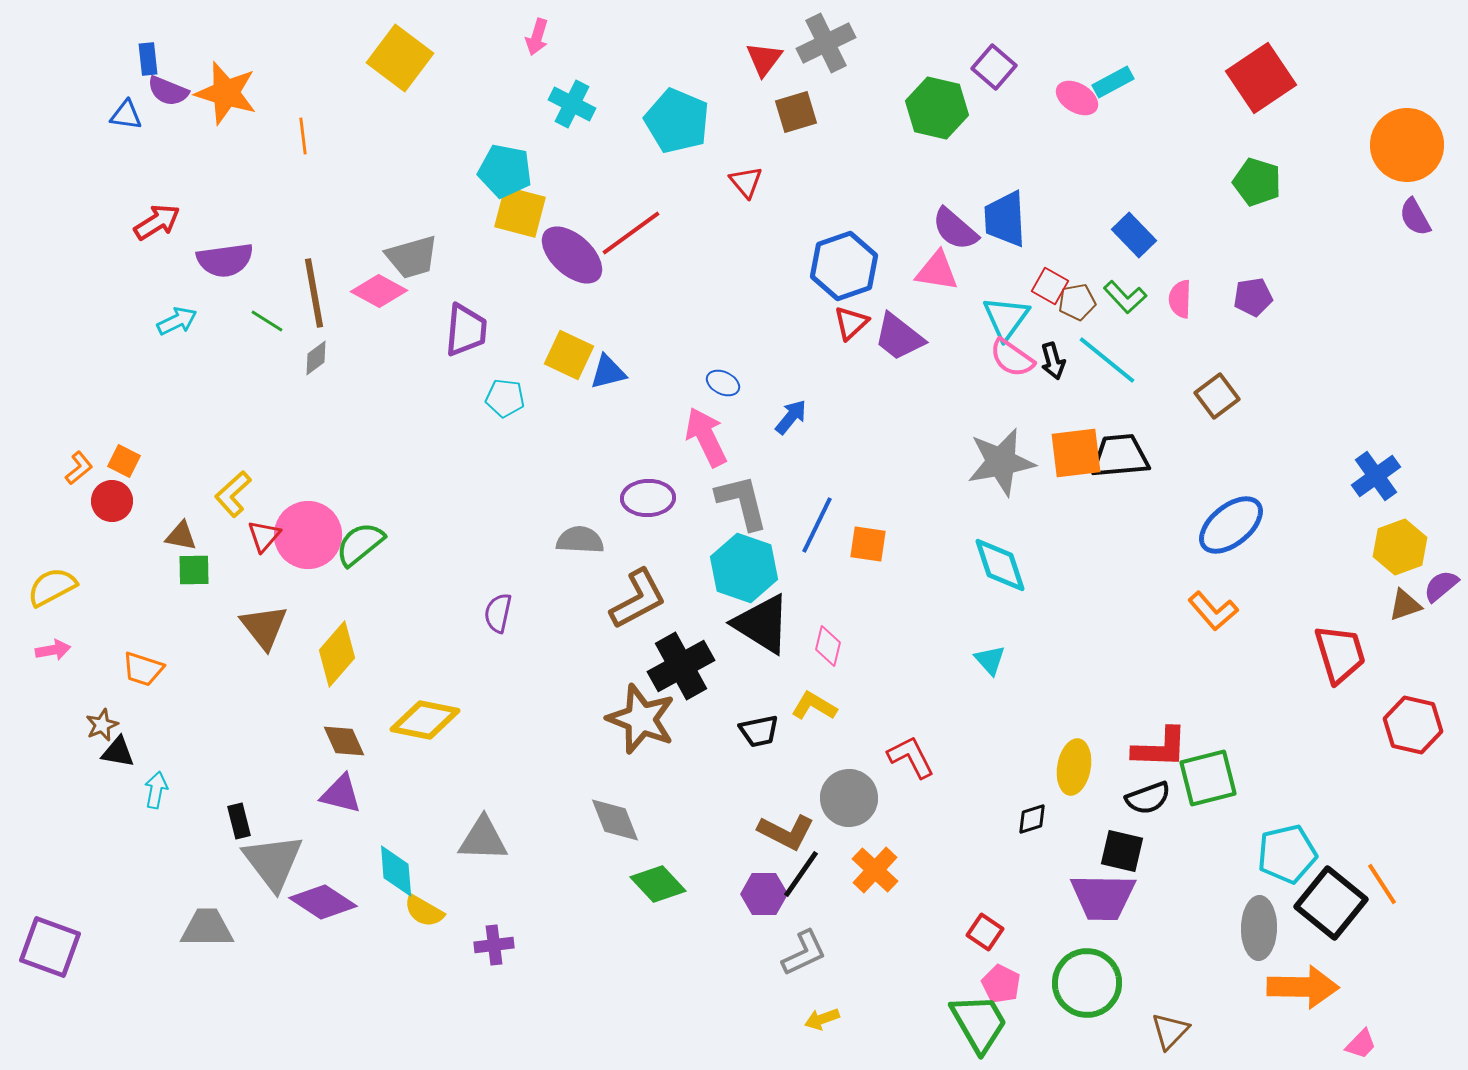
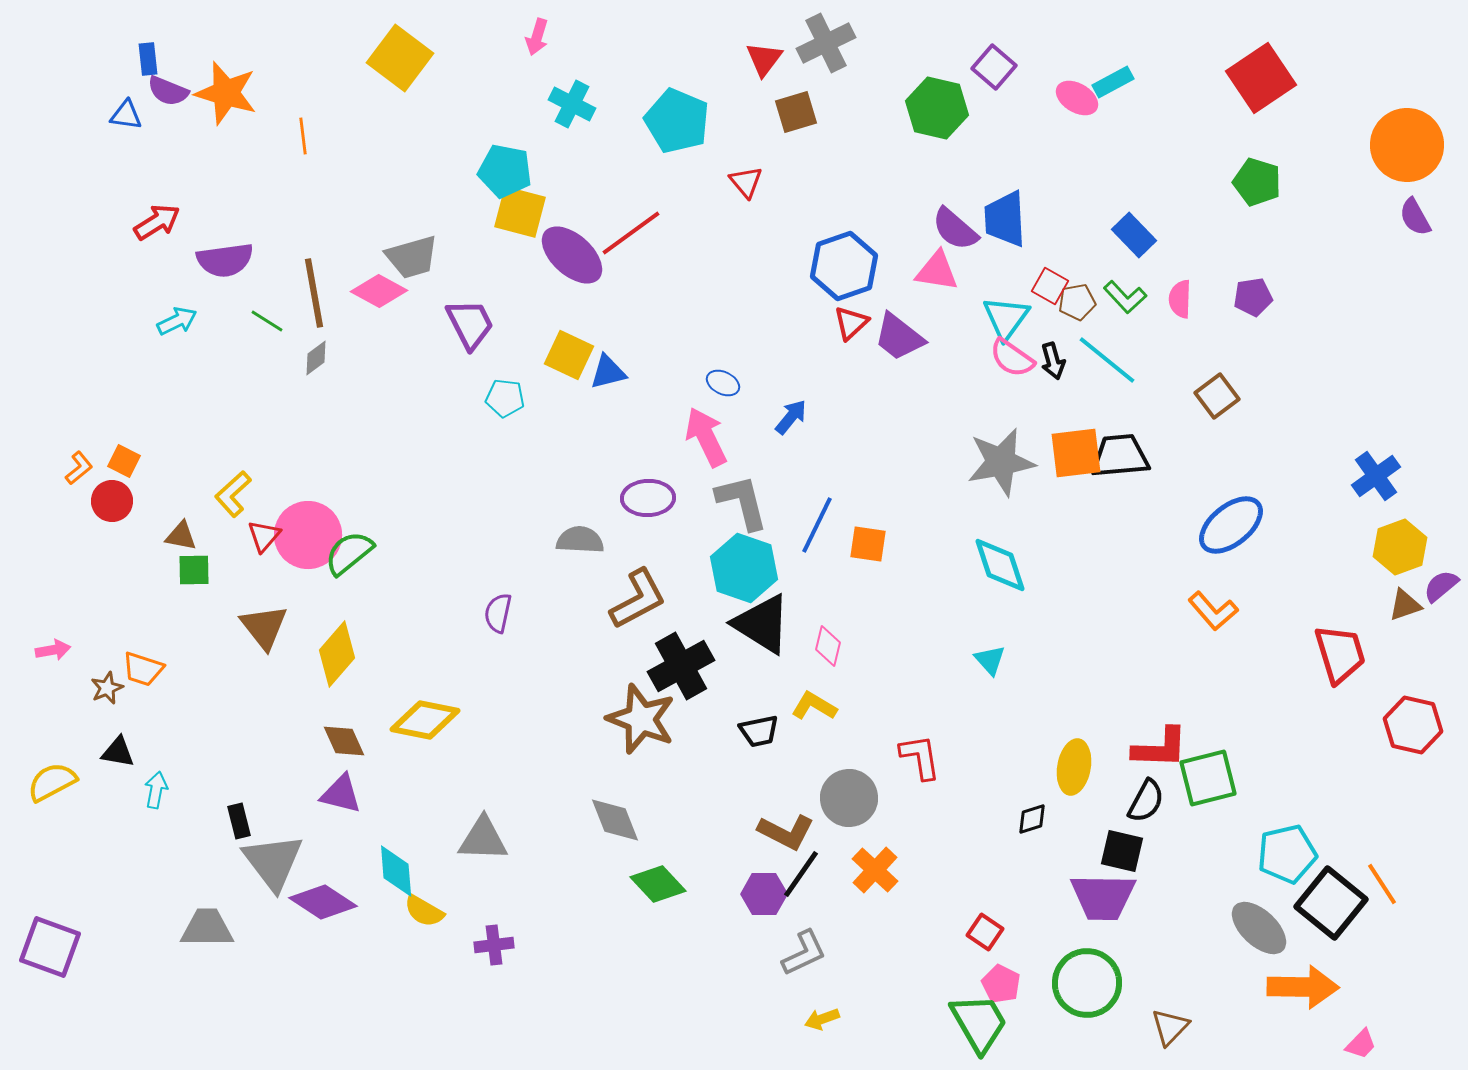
purple trapezoid at (466, 330): moved 4 px right, 6 px up; rotated 32 degrees counterclockwise
green semicircle at (360, 544): moved 11 px left, 9 px down
yellow semicircle at (52, 587): moved 195 px down
brown star at (102, 725): moved 5 px right, 37 px up
red L-shape at (911, 757): moved 9 px right; rotated 18 degrees clockwise
black semicircle at (1148, 798): moved 2 px left, 3 px down; rotated 42 degrees counterclockwise
gray ellipse at (1259, 928): rotated 48 degrees counterclockwise
brown triangle at (1170, 1031): moved 4 px up
